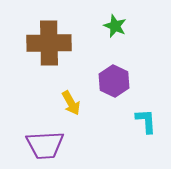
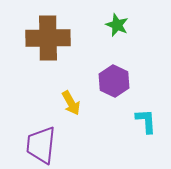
green star: moved 2 px right, 1 px up
brown cross: moved 1 px left, 5 px up
purple trapezoid: moved 4 px left; rotated 99 degrees clockwise
